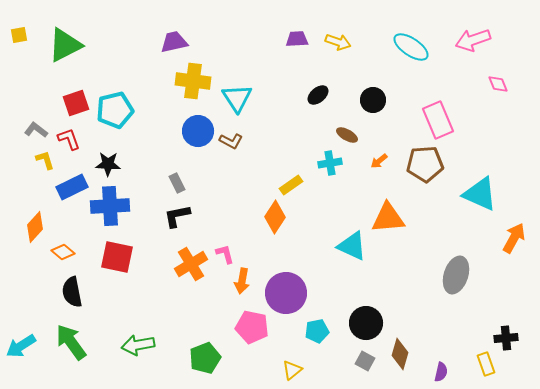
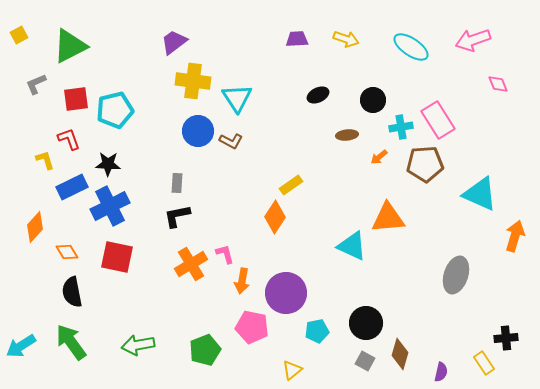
yellow square at (19, 35): rotated 18 degrees counterclockwise
purple trapezoid at (174, 42): rotated 24 degrees counterclockwise
yellow arrow at (338, 42): moved 8 px right, 3 px up
green triangle at (65, 45): moved 5 px right, 1 px down
black ellipse at (318, 95): rotated 15 degrees clockwise
red square at (76, 103): moved 4 px up; rotated 12 degrees clockwise
pink rectangle at (438, 120): rotated 9 degrees counterclockwise
gray L-shape at (36, 130): moved 46 px up; rotated 60 degrees counterclockwise
brown ellipse at (347, 135): rotated 35 degrees counterclockwise
orange arrow at (379, 161): moved 4 px up
cyan cross at (330, 163): moved 71 px right, 36 px up
gray rectangle at (177, 183): rotated 30 degrees clockwise
blue cross at (110, 206): rotated 24 degrees counterclockwise
orange arrow at (514, 238): moved 1 px right, 2 px up; rotated 12 degrees counterclockwise
orange diamond at (63, 252): moved 4 px right; rotated 20 degrees clockwise
green pentagon at (205, 358): moved 8 px up
yellow rectangle at (486, 364): moved 2 px left, 1 px up; rotated 15 degrees counterclockwise
